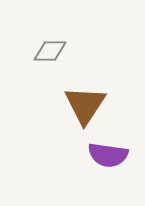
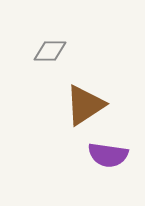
brown triangle: rotated 24 degrees clockwise
